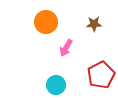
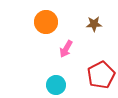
pink arrow: moved 1 px down
